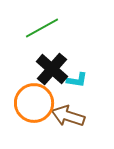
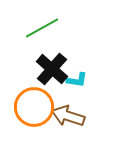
orange circle: moved 4 px down
